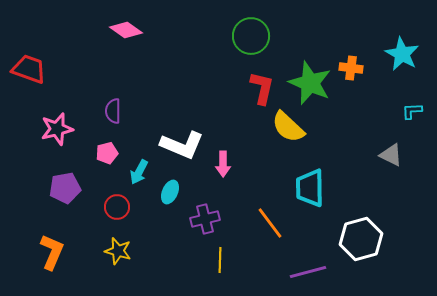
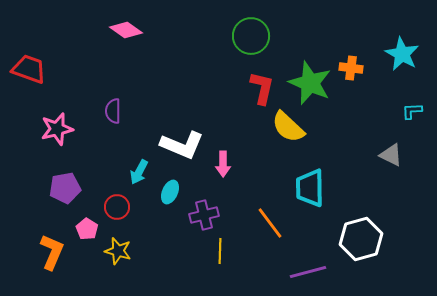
pink pentagon: moved 20 px left, 76 px down; rotated 25 degrees counterclockwise
purple cross: moved 1 px left, 4 px up
yellow line: moved 9 px up
